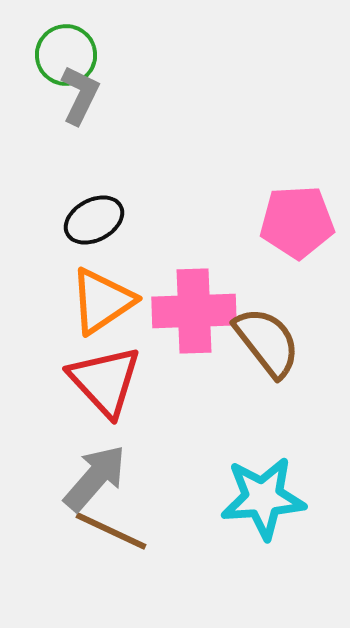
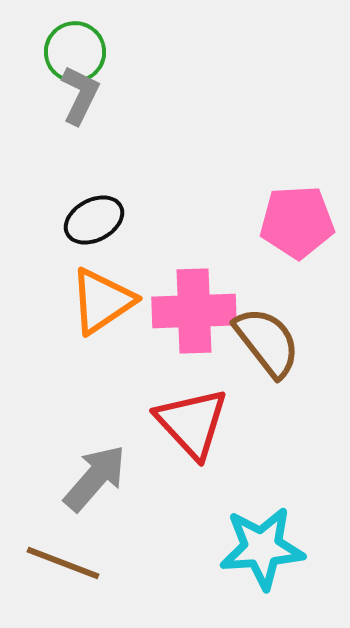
green circle: moved 9 px right, 3 px up
red triangle: moved 87 px right, 42 px down
cyan star: moved 1 px left, 50 px down
brown line: moved 48 px left, 32 px down; rotated 4 degrees counterclockwise
